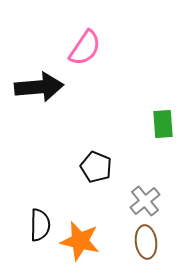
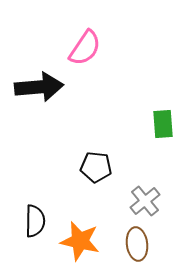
black pentagon: rotated 16 degrees counterclockwise
black semicircle: moved 5 px left, 4 px up
brown ellipse: moved 9 px left, 2 px down
